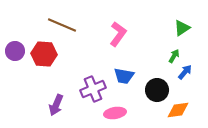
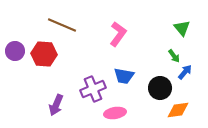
green triangle: rotated 36 degrees counterclockwise
green arrow: rotated 112 degrees clockwise
black circle: moved 3 px right, 2 px up
